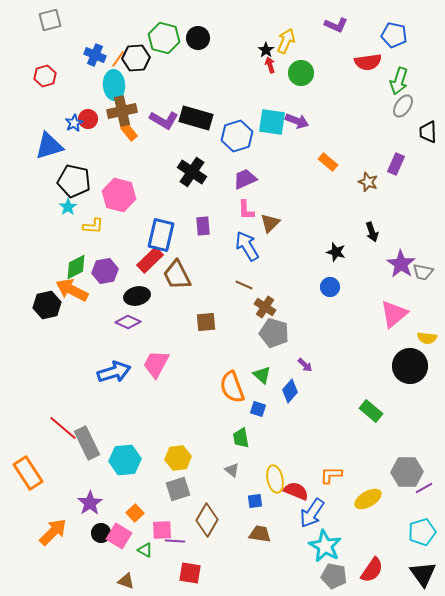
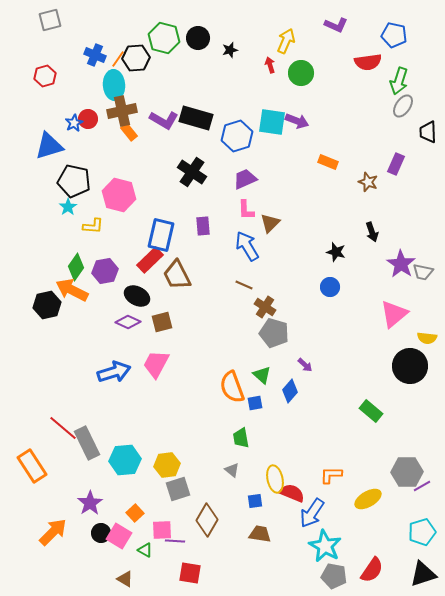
black star at (266, 50): moved 36 px left; rotated 21 degrees clockwise
orange rectangle at (328, 162): rotated 18 degrees counterclockwise
green diamond at (76, 267): rotated 28 degrees counterclockwise
black ellipse at (137, 296): rotated 40 degrees clockwise
brown square at (206, 322): moved 44 px left; rotated 10 degrees counterclockwise
blue square at (258, 409): moved 3 px left, 6 px up; rotated 28 degrees counterclockwise
yellow hexagon at (178, 458): moved 11 px left, 7 px down
orange rectangle at (28, 473): moved 4 px right, 7 px up
purple line at (424, 488): moved 2 px left, 2 px up
red semicircle at (296, 491): moved 4 px left, 2 px down
black triangle at (423, 574): rotated 48 degrees clockwise
brown triangle at (126, 581): moved 1 px left, 2 px up; rotated 12 degrees clockwise
